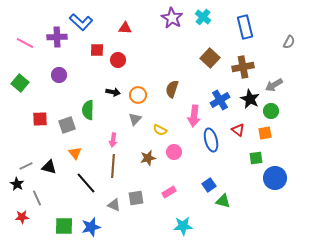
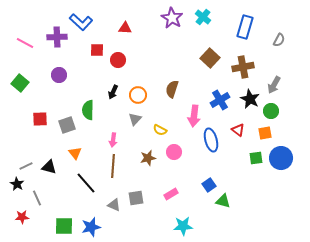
blue rectangle at (245, 27): rotated 30 degrees clockwise
gray semicircle at (289, 42): moved 10 px left, 2 px up
gray arrow at (274, 85): rotated 30 degrees counterclockwise
black arrow at (113, 92): rotated 104 degrees clockwise
blue circle at (275, 178): moved 6 px right, 20 px up
pink rectangle at (169, 192): moved 2 px right, 2 px down
